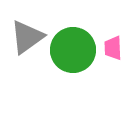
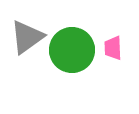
green circle: moved 1 px left
